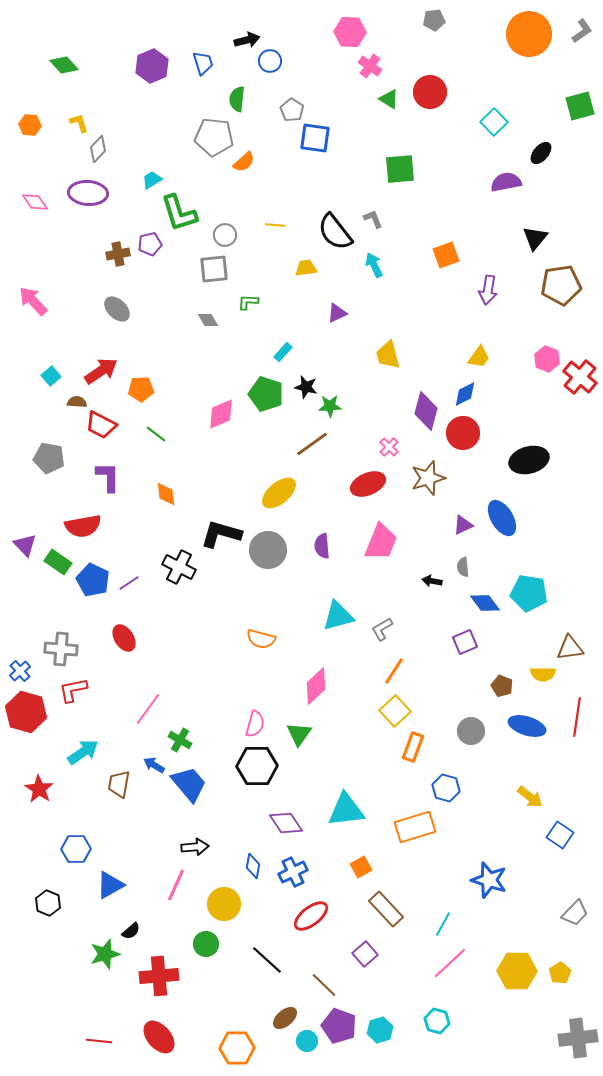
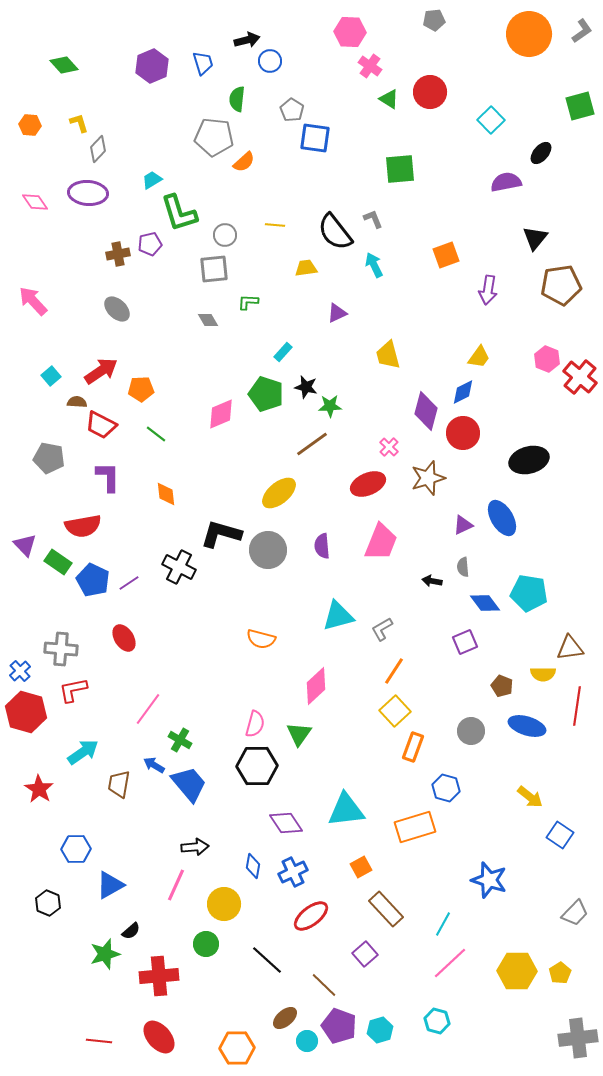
cyan square at (494, 122): moved 3 px left, 2 px up
blue diamond at (465, 394): moved 2 px left, 2 px up
red line at (577, 717): moved 11 px up
